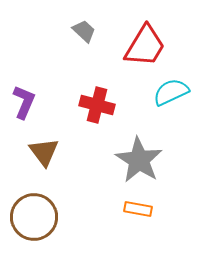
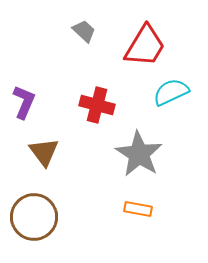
gray star: moved 6 px up
